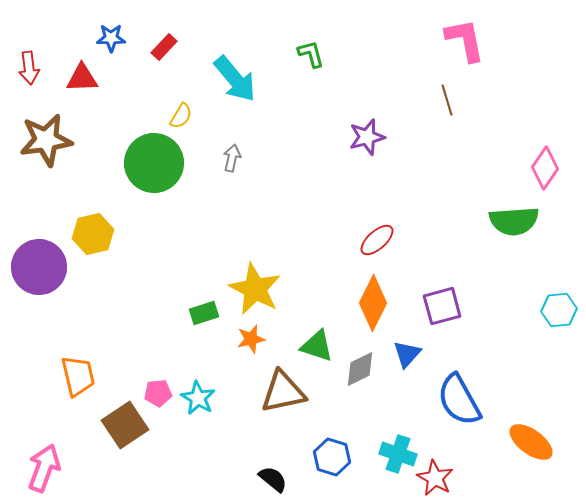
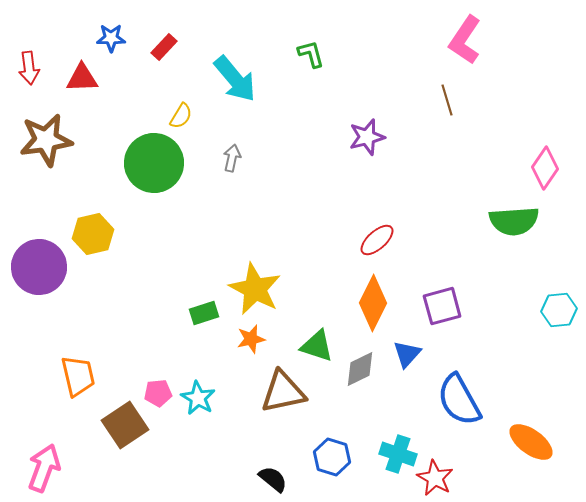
pink L-shape: rotated 135 degrees counterclockwise
